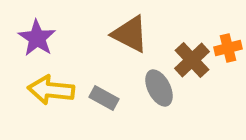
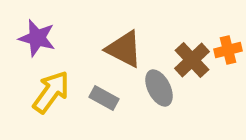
brown triangle: moved 6 px left, 15 px down
purple star: rotated 18 degrees counterclockwise
orange cross: moved 2 px down
yellow arrow: moved 2 px down; rotated 120 degrees clockwise
